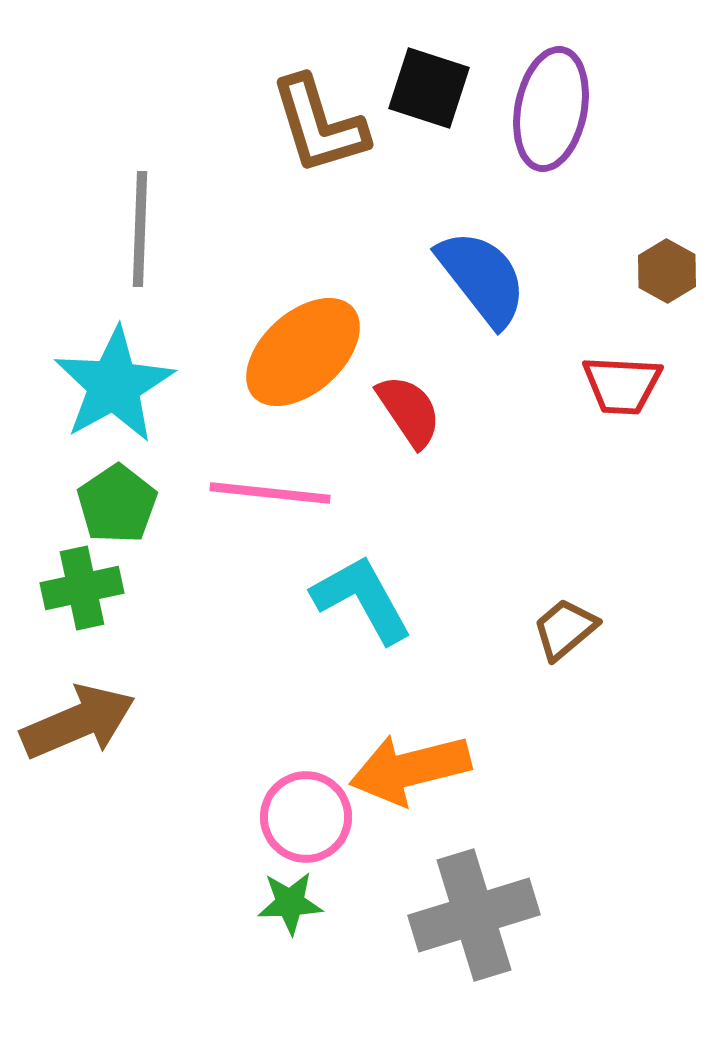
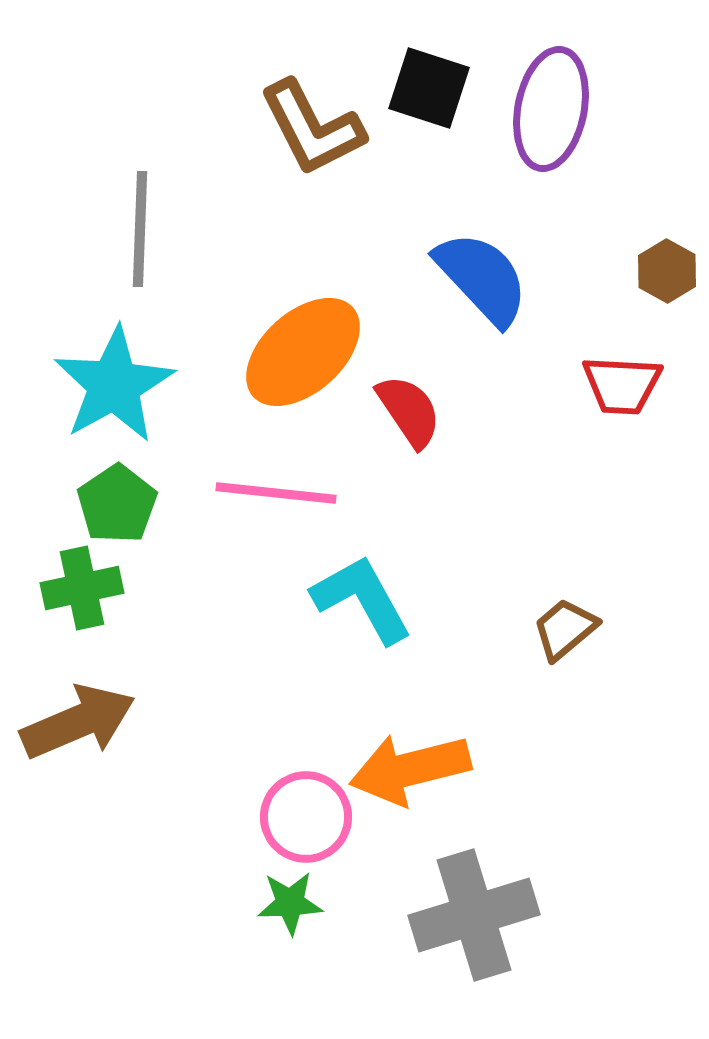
brown L-shape: moved 7 px left, 3 px down; rotated 10 degrees counterclockwise
blue semicircle: rotated 5 degrees counterclockwise
pink line: moved 6 px right
